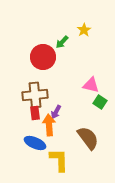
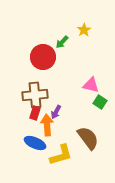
red rectangle: rotated 24 degrees clockwise
orange arrow: moved 2 px left
yellow L-shape: moved 2 px right, 5 px up; rotated 75 degrees clockwise
